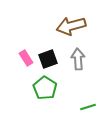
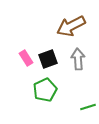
brown arrow: rotated 12 degrees counterclockwise
green pentagon: moved 2 px down; rotated 15 degrees clockwise
